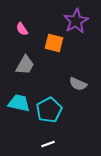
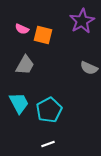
purple star: moved 6 px right
pink semicircle: rotated 32 degrees counterclockwise
orange square: moved 11 px left, 8 px up
gray semicircle: moved 11 px right, 16 px up
cyan trapezoid: rotated 50 degrees clockwise
